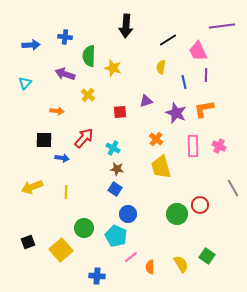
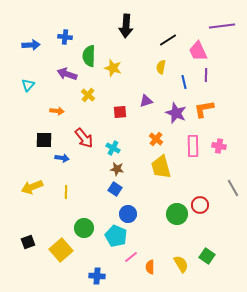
purple arrow at (65, 74): moved 2 px right
cyan triangle at (25, 83): moved 3 px right, 2 px down
red arrow at (84, 138): rotated 100 degrees clockwise
pink cross at (219, 146): rotated 16 degrees counterclockwise
